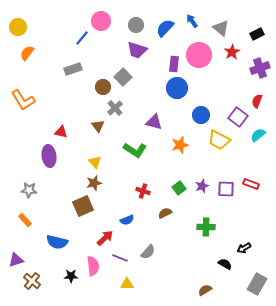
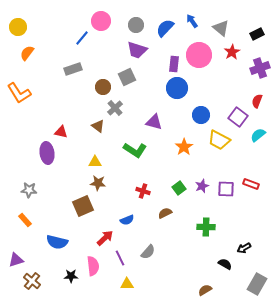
gray square at (123, 77): moved 4 px right; rotated 18 degrees clockwise
orange L-shape at (23, 100): moved 4 px left, 7 px up
brown triangle at (98, 126): rotated 16 degrees counterclockwise
orange star at (180, 145): moved 4 px right, 2 px down; rotated 18 degrees counterclockwise
purple ellipse at (49, 156): moved 2 px left, 3 px up
yellow triangle at (95, 162): rotated 48 degrees counterclockwise
brown star at (94, 183): moved 4 px right; rotated 21 degrees clockwise
purple line at (120, 258): rotated 42 degrees clockwise
